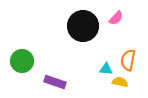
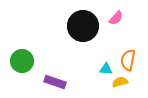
yellow semicircle: rotated 28 degrees counterclockwise
